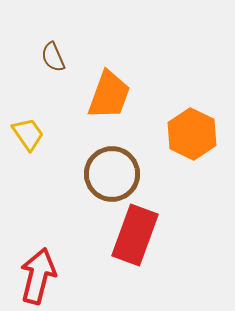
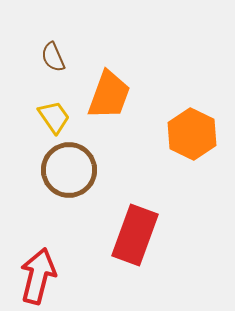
yellow trapezoid: moved 26 px right, 17 px up
brown circle: moved 43 px left, 4 px up
